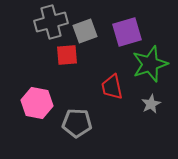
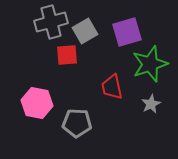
gray square: rotated 10 degrees counterclockwise
